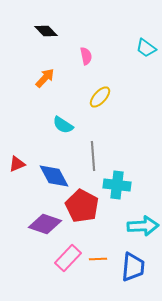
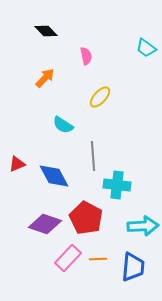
red pentagon: moved 4 px right, 12 px down
